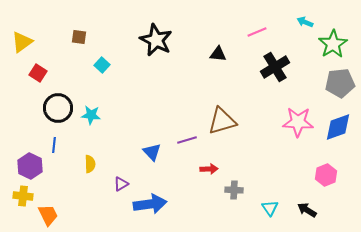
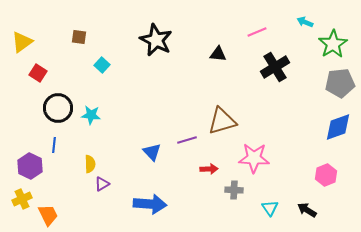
pink star: moved 44 px left, 36 px down
purple triangle: moved 19 px left
yellow cross: moved 1 px left, 3 px down; rotated 30 degrees counterclockwise
blue arrow: rotated 12 degrees clockwise
